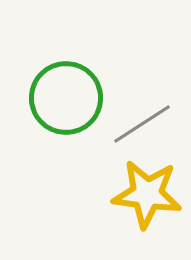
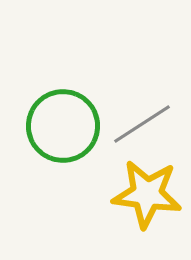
green circle: moved 3 px left, 28 px down
